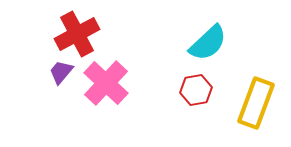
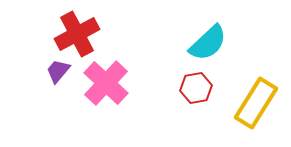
purple trapezoid: moved 3 px left, 1 px up
red hexagon: moved 2 px up
yellow rectangle: rotated 12 degrees clockwise
